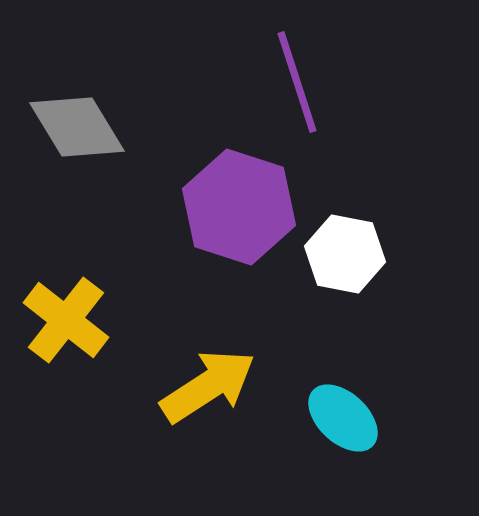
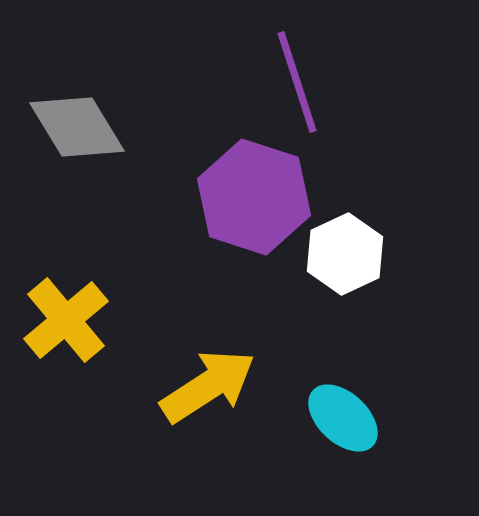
purple hexagon: moved 15 px right, 10 px up
white hexagon: rotated 24 degrees clockwise
yellow cross: rotated 12 degrees clockwise
